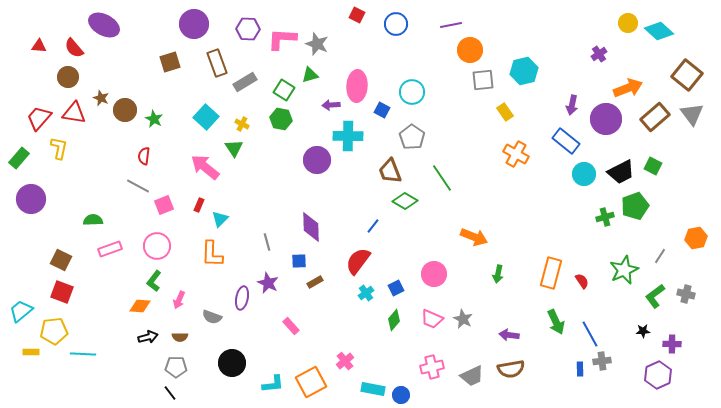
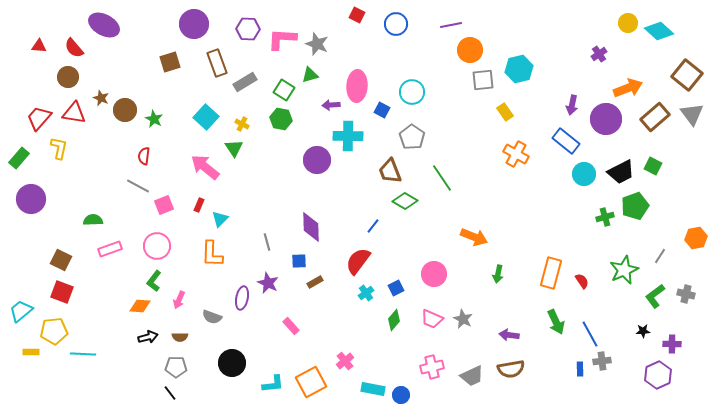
cyan hexagon at (524, 71): moved 5 px left, 2 px up
